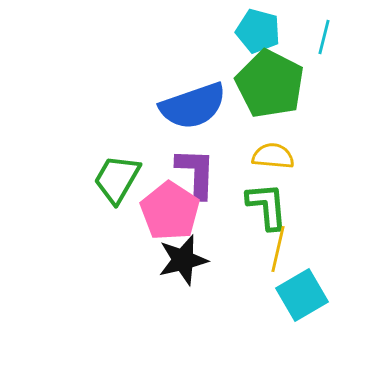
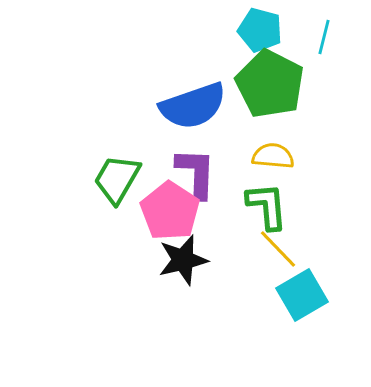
cyan pentagon: moved 2 px right, 1 px up
yellow line: rotated 57 degrees counterclockwise
